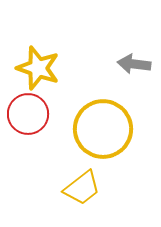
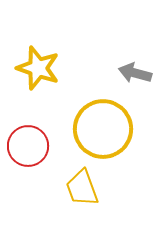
gray arrow: moved 1 px right, 9 px down; rotated 8 degrees clockwise
red circle: moved 32 px down
yellow trapezoid: rotated 108 degrees clockwise
